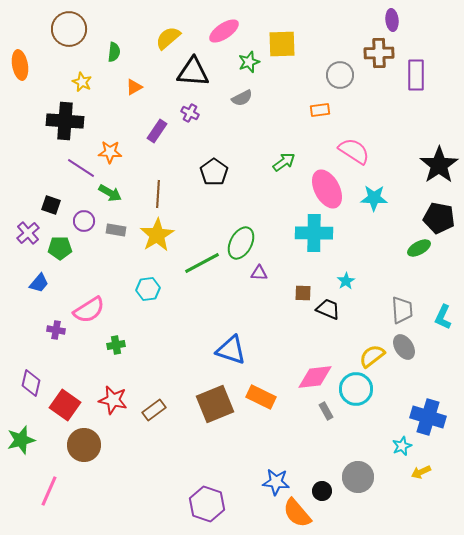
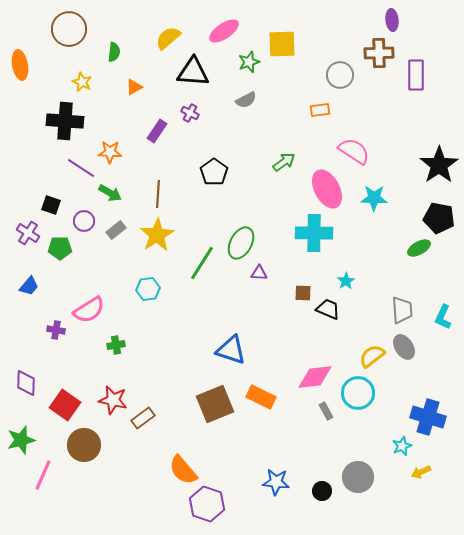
gray semicircle at (242, 98): moved 4 px right, 2 px down
gray rectangle at (116, 230): rotated 48 degrees counterclockwise
purple cross at (28, 233): rotated 15 degrees counterclockwise
green line at (202, 263): rotated 30 degrees counterclockwise
blue trapezoid at (39, 283): moved 10 px left, 3 px down
purple diamond at (31, 383): moved 5 px left; rotated 12 degrees counterclockwise
cyan circle at (356, 389): moved 2 px right, 4 px down
brown rectangle at (154, 410): moved 11 px left, 8 px down
pink line at (49, 491): moved 6 px left, 16 px up
orange semicircle at (297, 513): moved 114 px left, 43 px up
